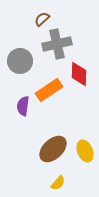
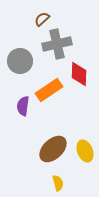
yellow semicircle: rotated 56 degrees counterclockwise
